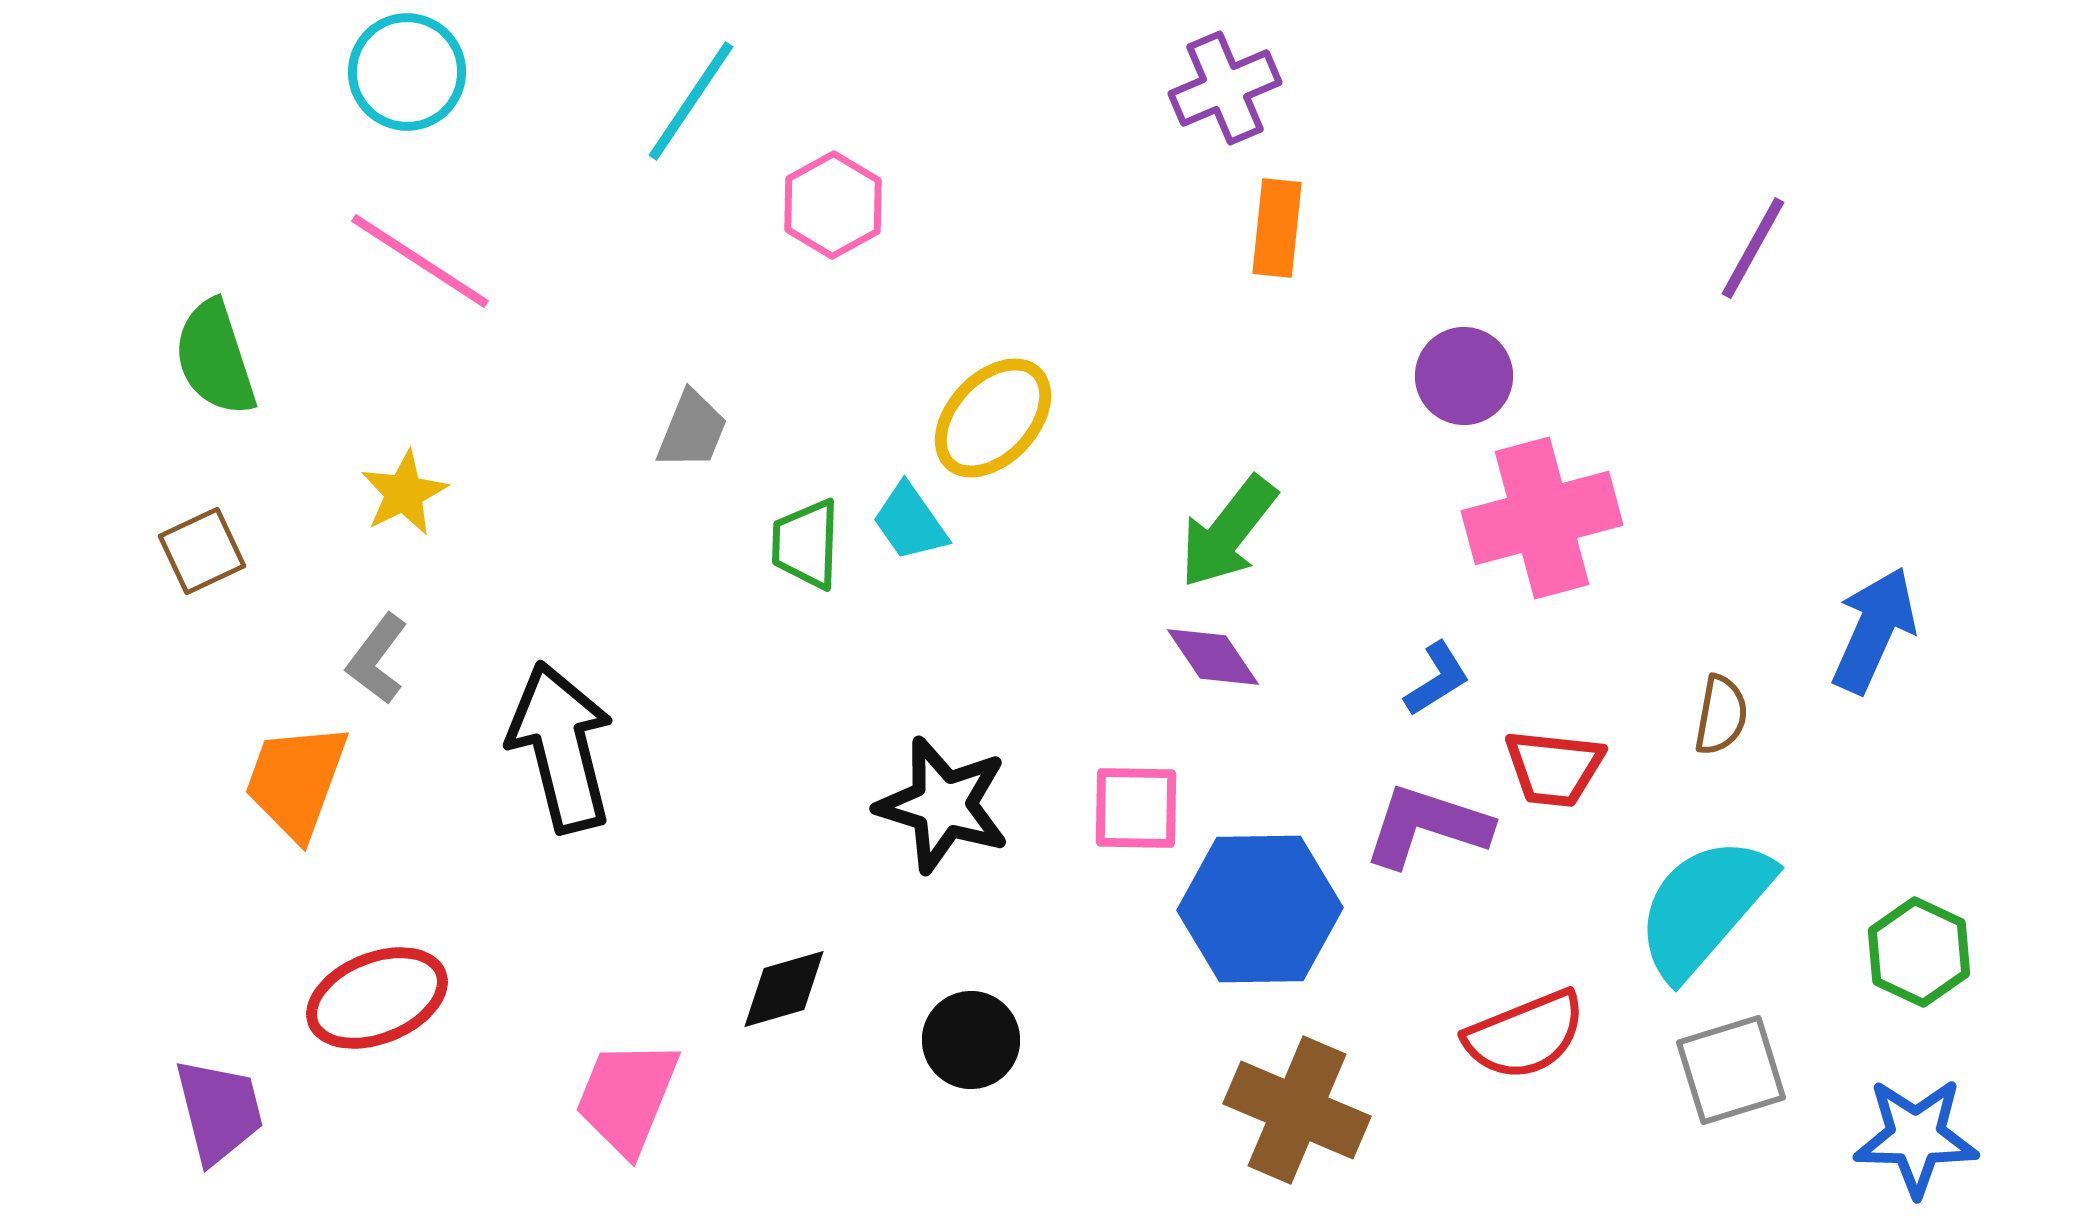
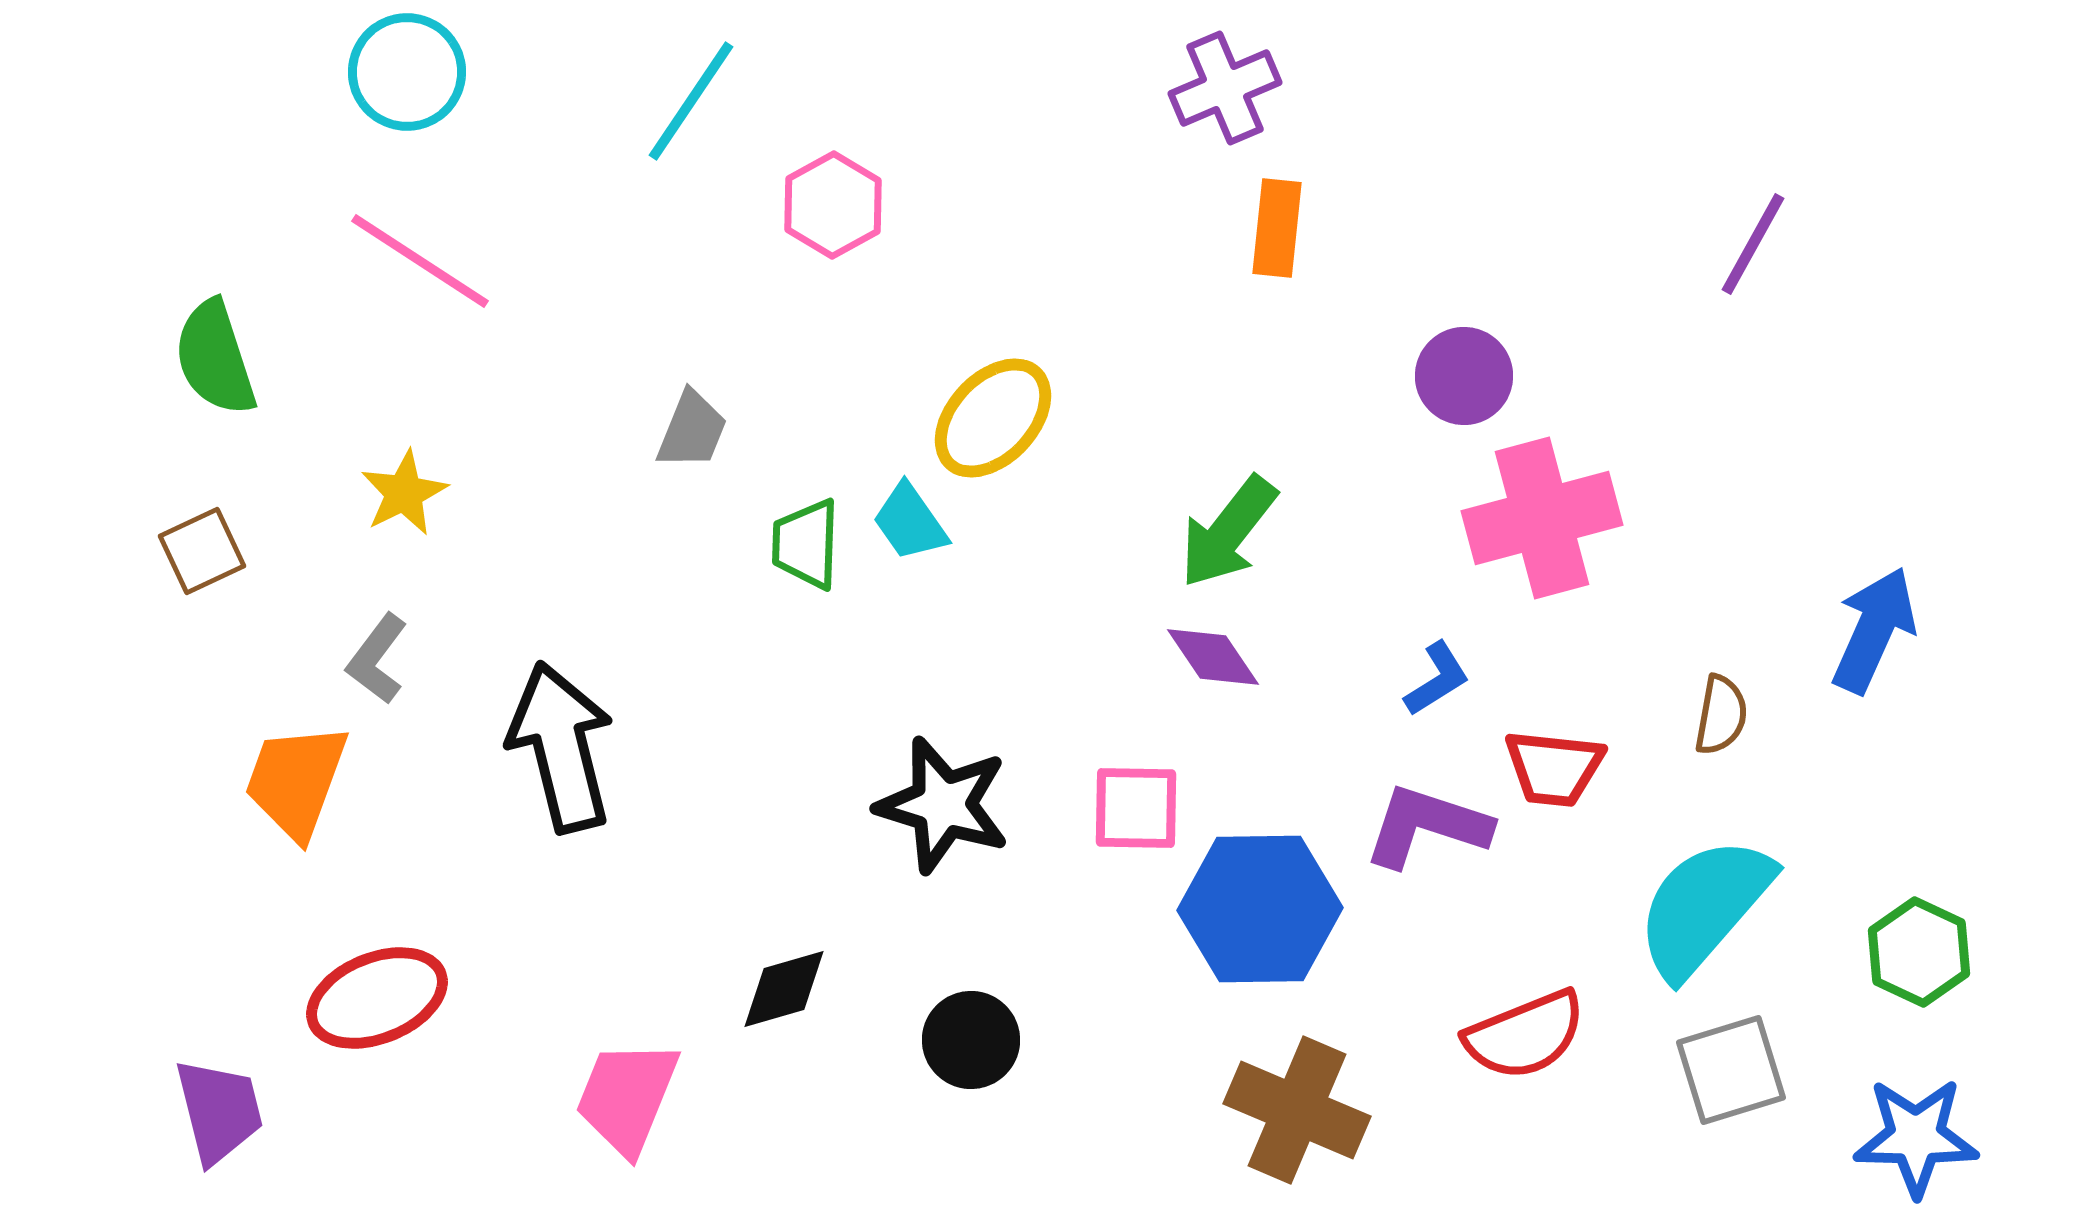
purple line: moved 4 px up
